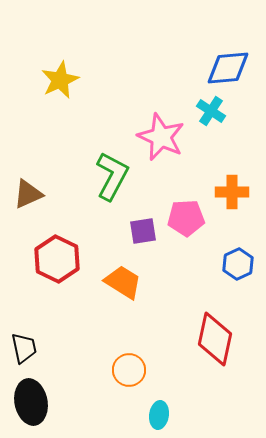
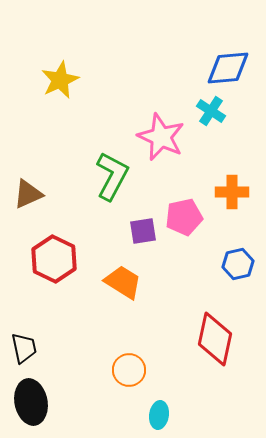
pink pentagon: moved 2 px left, 1 px up; rotated 9 degrees counterclockwise
red hexagon: moved 3 px left
blue hexagon: rotated 12 degrees clockwise
